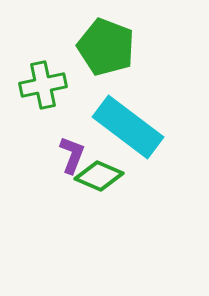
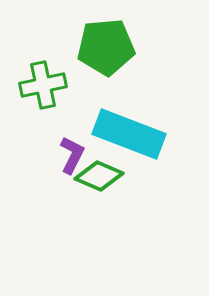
green pentagon: rotated 26 degrees counterclockwise
cyan rectangle: moved 1 px right, 7 px down; rotated 16 degrees counterclockwise
purple L-shape: rotated 6 degrees clockwise
